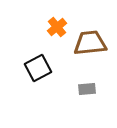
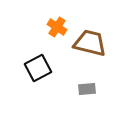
orange cross: rotated 18 degrees counterclockwise
brown trapezoid: rotated 20 degrees clockwise
